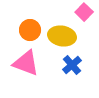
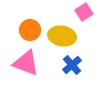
pink square: rotated 12 degrees clockwise
